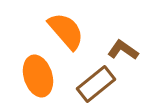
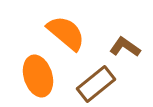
orange semicircle: moved 2 px down; rotated 9 degrees counterclockwise
brown L-shape: moved 2 px right, 3 px up
